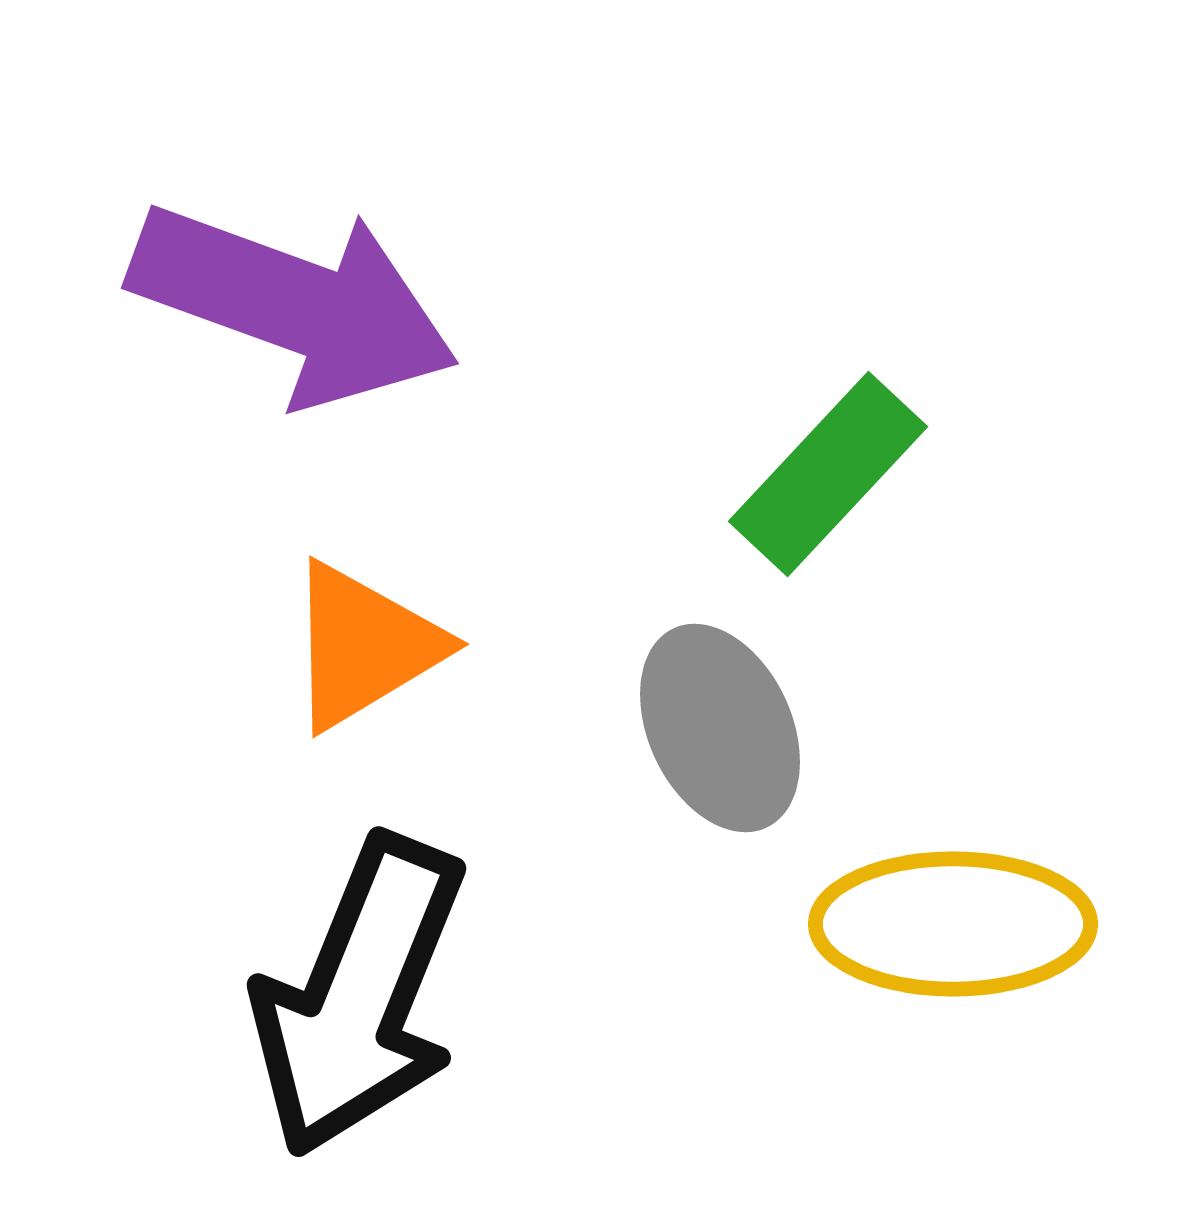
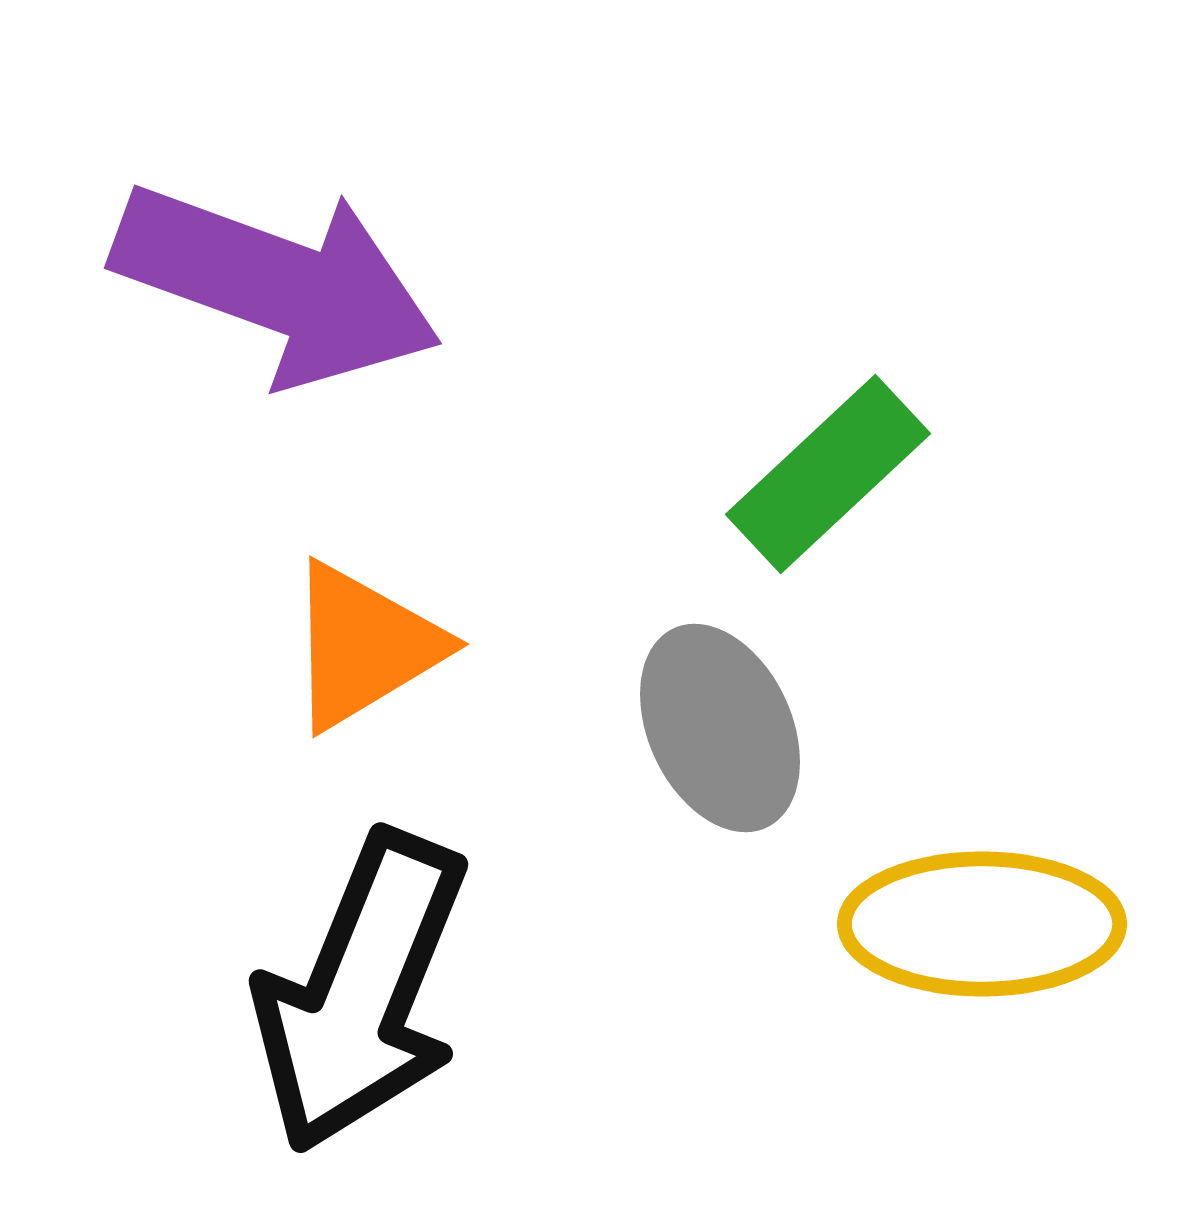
purple arrow: moved 17 px left, 20 px up
green rectangle: rotated 4 degrees clockwise
yellow ellipse: moved 29 px right
black arrow: moved 2 px right, 4 px up
